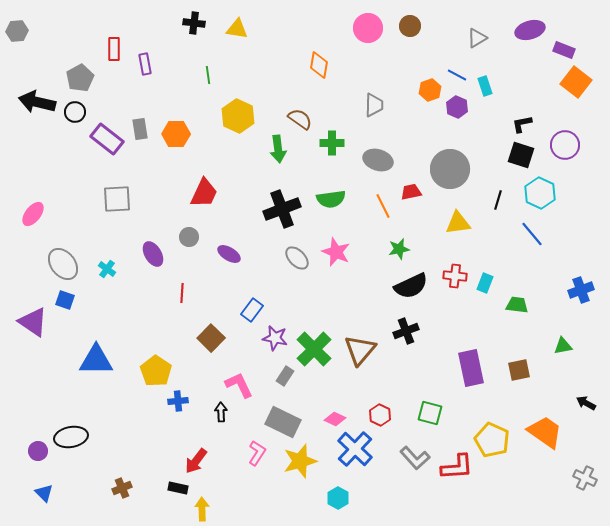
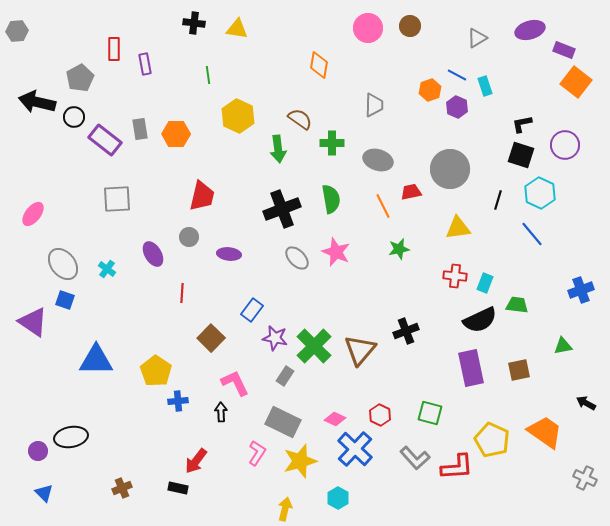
black circle at (75, 112): moved 1 px left, 5 px down
purple rectangle at (107, 139): moved 2 px left, 1 px down
red trapezoid at (204, 193): moved 2 px left, 3 px down; rotated 12 degrees counterclockwise
green semicircle at (331, 199): rotated 92 degrees counterclockwise
yellow triangle at (458, 223): moved 5 px down
purple ellipse at (229, 254): rotated 25 degrees counterclockwise
black semicircle at (411, 286): moved 69 px right, 34 px down
green cross at (314, 349): moved 3 px up
pink L-shape at (239, 385): moved 4 px left, 2 px up
yellow arrow at (202, 509): moved 83 px right; rotated 15 degrees clockwise
